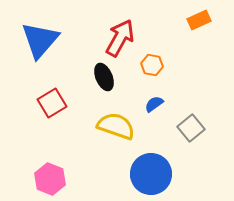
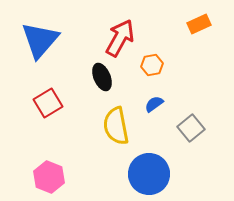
orange rectangle: moved 4 px down
orange hexagon: rotated 20 degrees counterclockwise
black ellipse: moved 2 px left
red square: moved 4 px left
yellow semicircle: rotated 120 degrees counterclockwise
blue circle: moved 2 px left
pink hexagon: moved 1 px left, 2 px up
